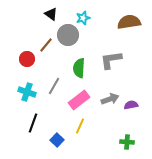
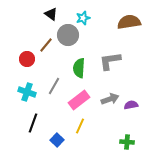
gray L-shape: moved 1 px left, 1 px down
